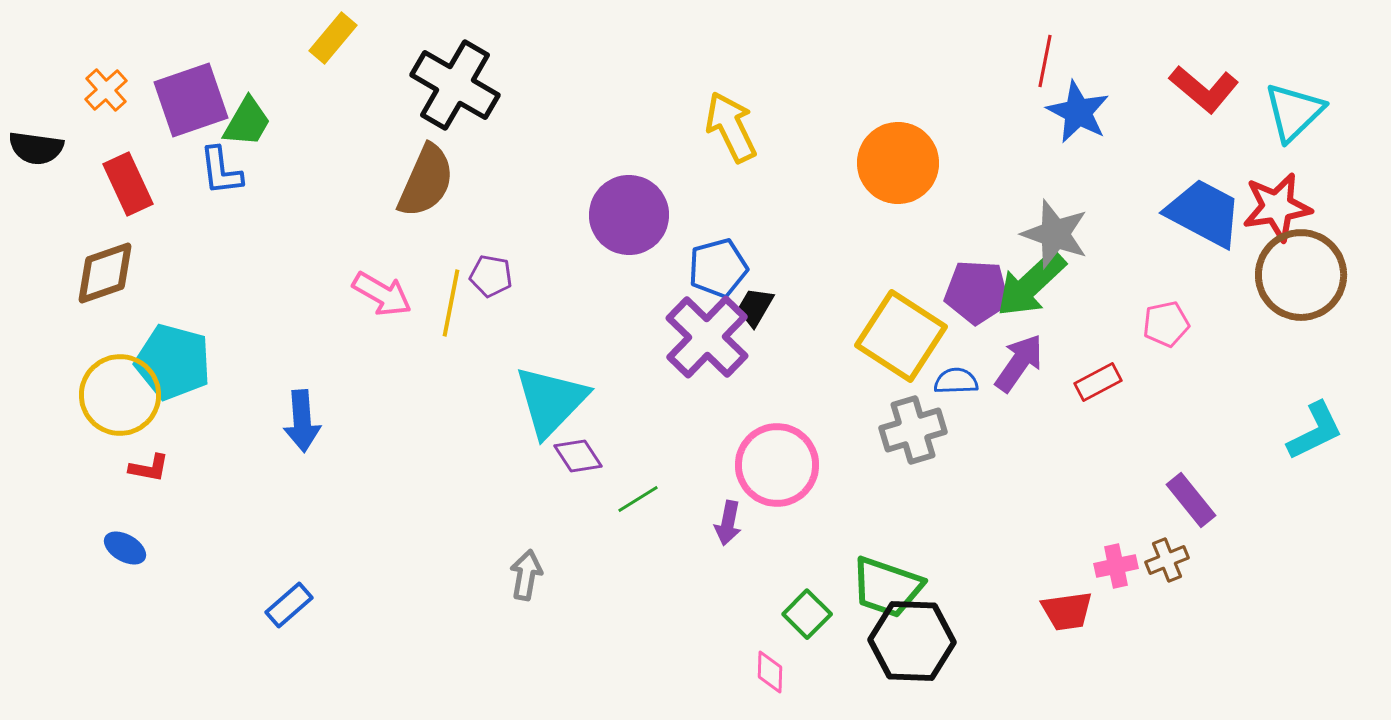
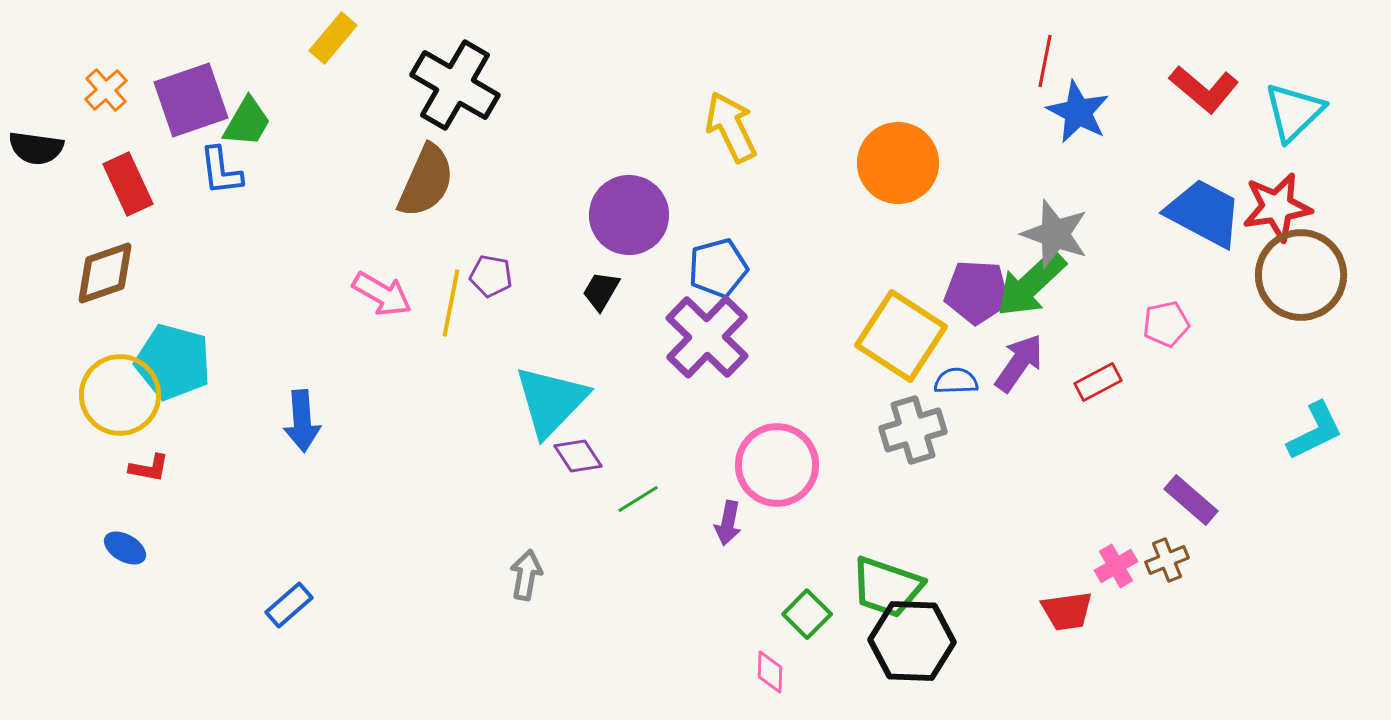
black trapezoid at (755, 307): moved 154 px left, 16 px up
purple rectangle at (1191, 500): rotated 10 degrees counterclockwise
pink cross at (1116, 566): rotated 18 degrees counterclockwise
